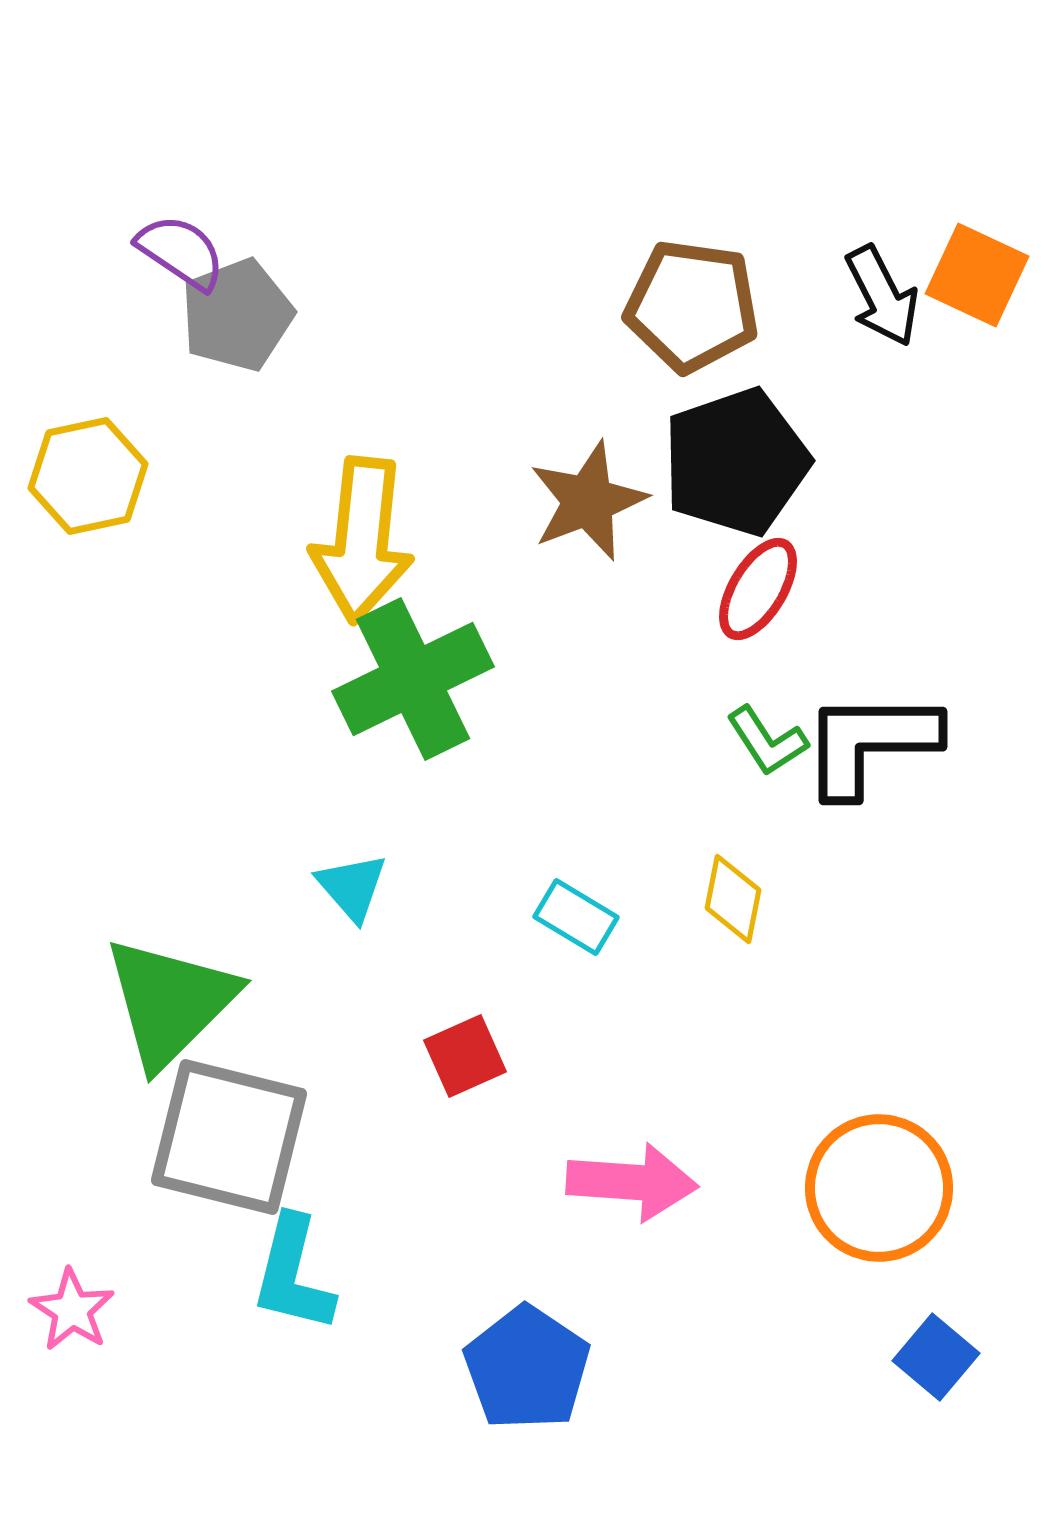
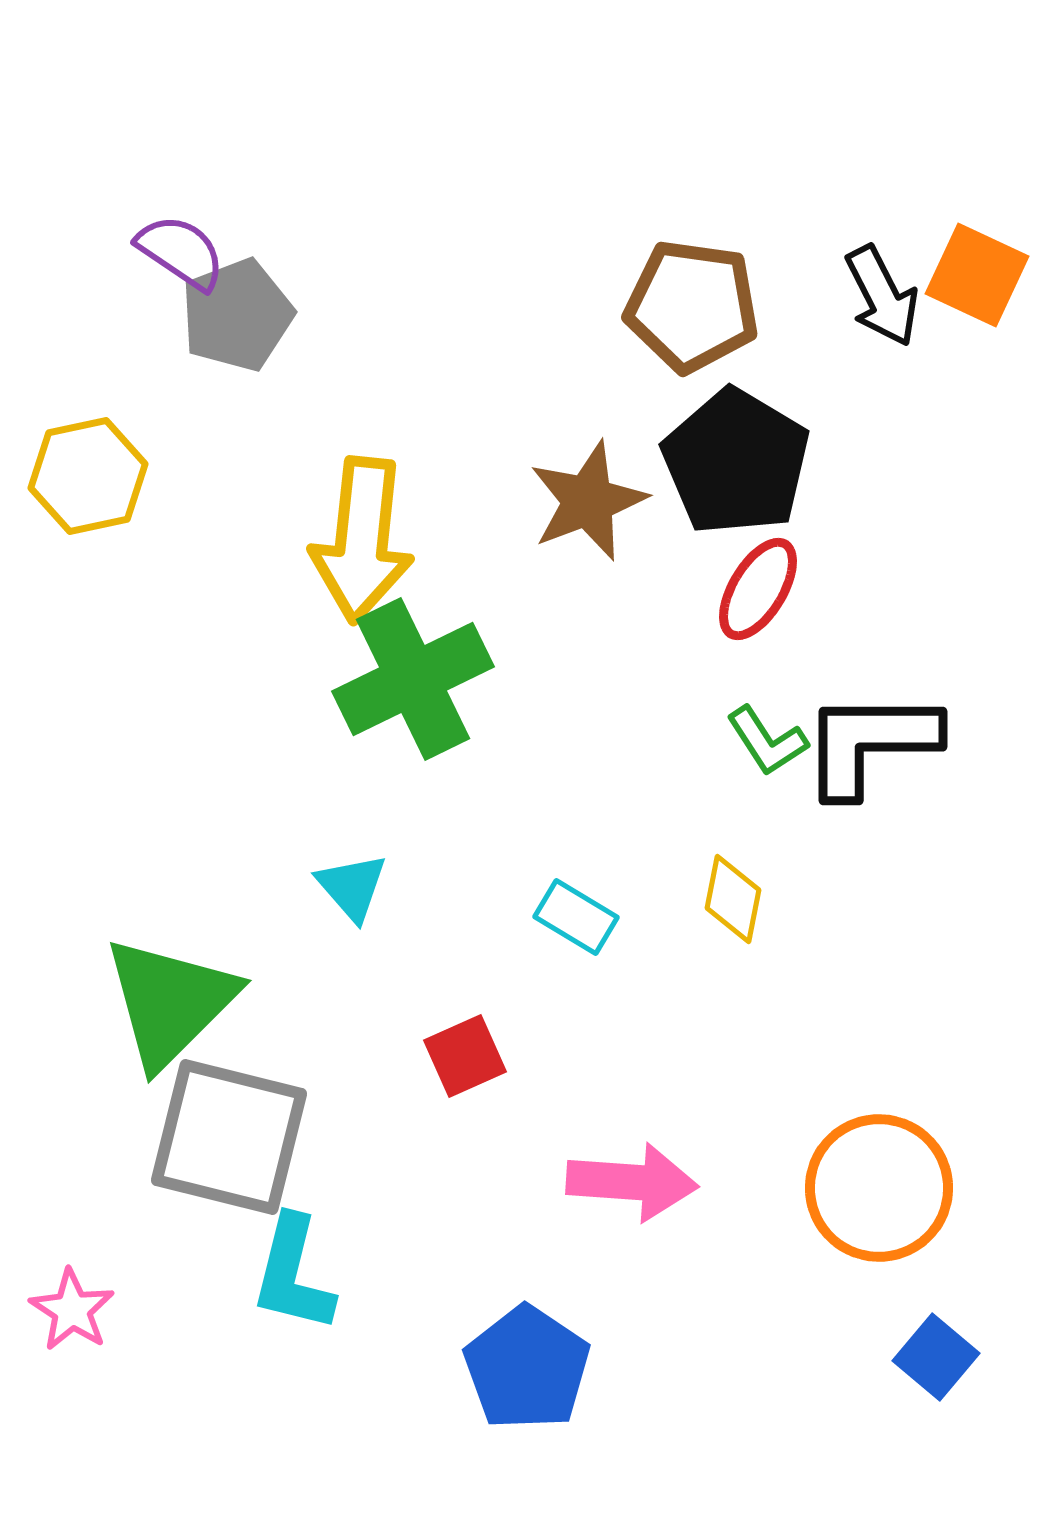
black pentagon: rotated 22 degrees counterclockwise
